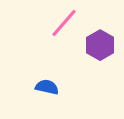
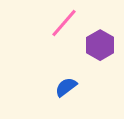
blue semicircle: moved 19 px right; rotated 50 degrees counterclockwise
